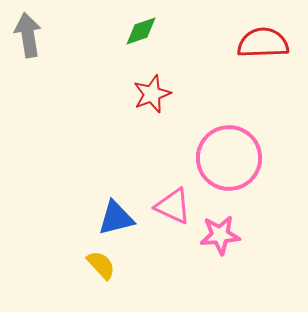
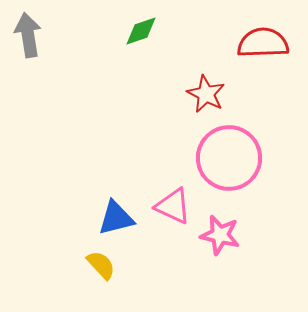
red star: moved 54 px right; rotated 24 degrees counterclockwise
pink star: rotated 18 degrees clockwise
